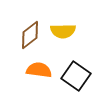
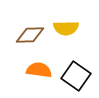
yellow semicircle: moved 3 px right, 3 px up
brown diamond: rotated 36 degrees clockwise
